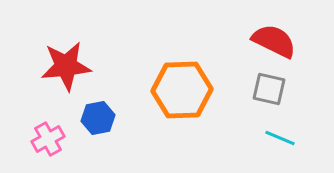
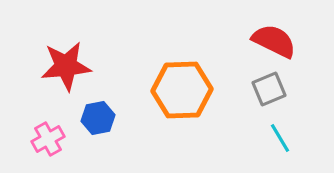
gray square: rotated 36 degrees counterclockwise
cyan line: rotated 36 degrees clockwise
